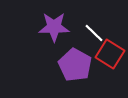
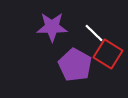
purple star: moved 2 px left
red square: moved 2 px left
